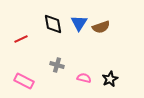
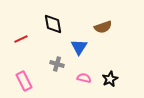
blue triangle: moved 24 px down
brown semicircle: moved 2 px right
gray cross: moved 1 px up
pink rectangle: rotated 36 degrees clockwise
